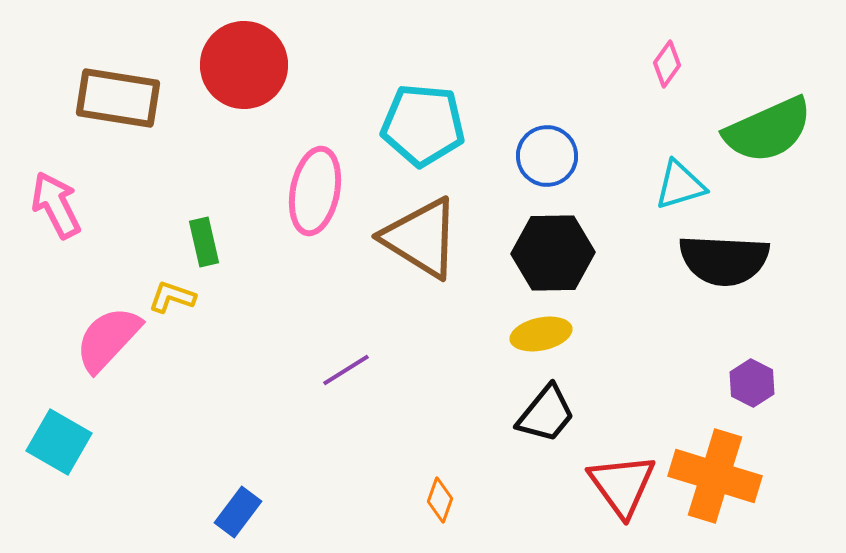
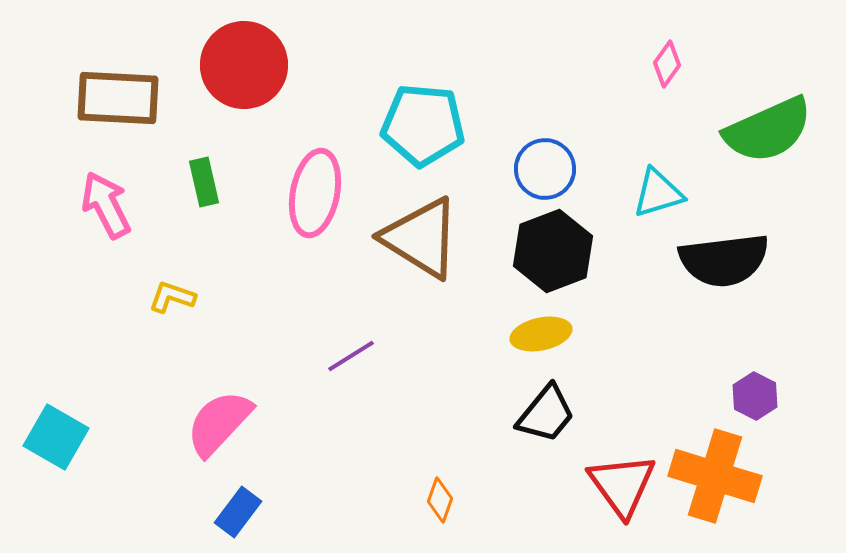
brown rectangle: rotated 6 degrees counterclockwise
blue circle: moved 2 px left, 13 px down
cyan triangle: moved 22 px left, 8 px down
pink ellipse: moved 2 px down
pink arrow: moved 50 px right
green rectangle: moved 60 px up
black hexagon: moved 2 px up; rotated 20 degrees counterclockwise
black semicircle: rotated 10 degrees counterclockwise
pink semicircle: moved 111 px right, 84 px down
purple line: moved 5 px right, 14 px up
purple hexagon: moved 3 px right, 13 px down
cyan square: moved 3 px left, 5 px up
